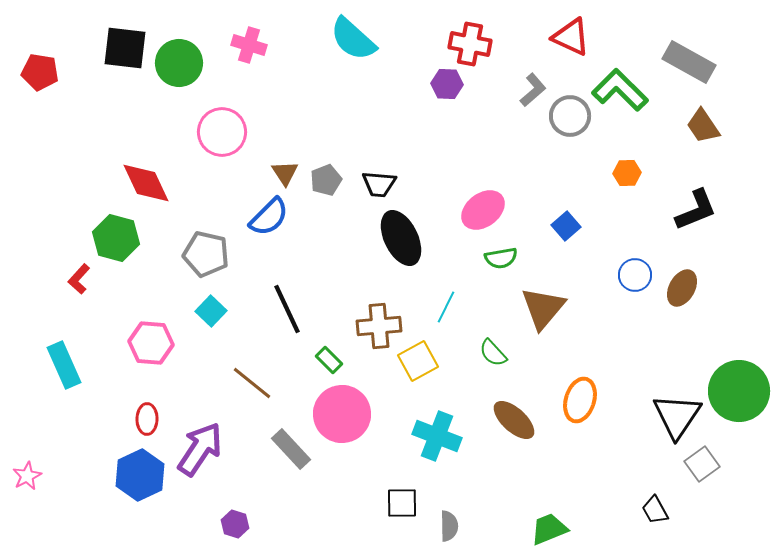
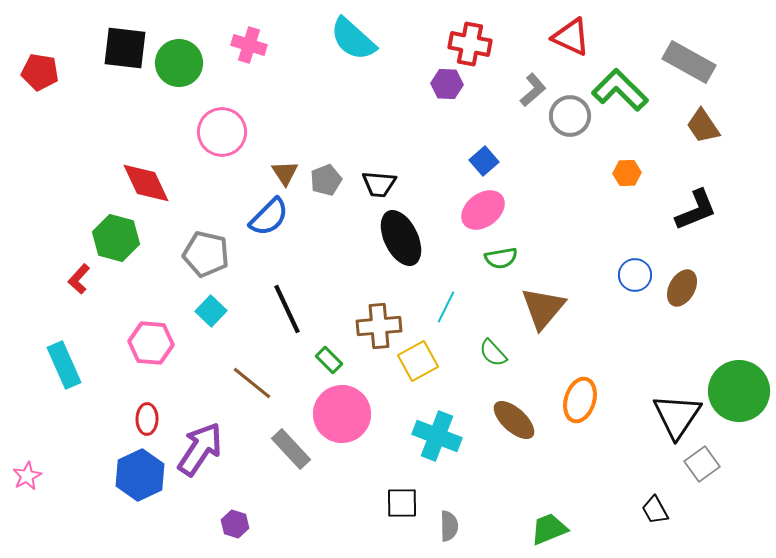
blue square at (566, 226): moved 82 px left, 65 px up
